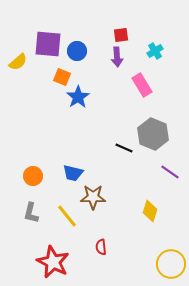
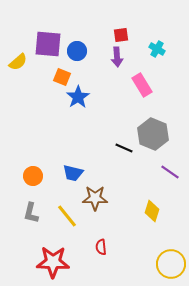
cyan cross: moved 2 px right, 2 px up; rotated 28 degrees counterclockwise
brown star: moved 2 px right, 1 px down
yellow diamond: moved 2 px right
red star: rotated 24 degrees counterclockwise
